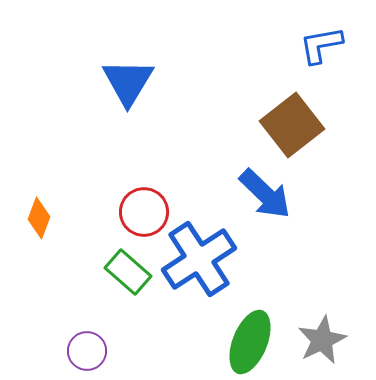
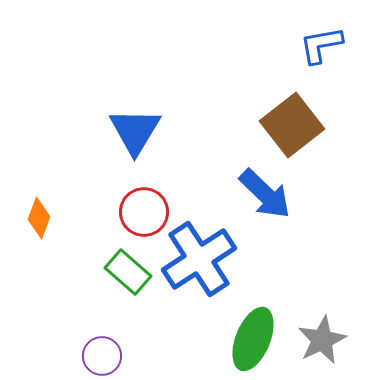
blue triangle: moved 7 px right, 49 px down
green ellipse: moved 3 px right, 3 px up
purple circle: moved 15 px right, 5 px down
